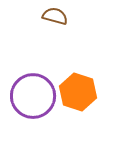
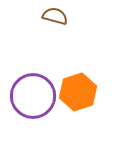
orange hexagon: rotated 24 degrees clockwise
